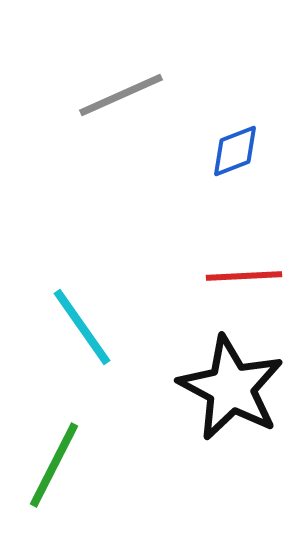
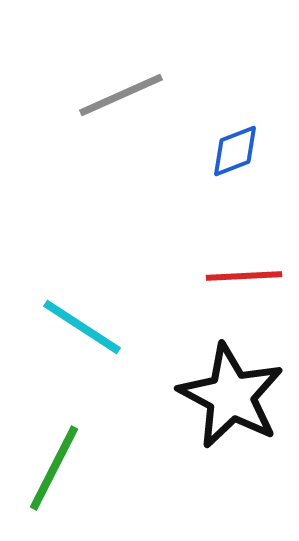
cyan line: rotated 22 degrees counterclockwise
black star: moved 8 px down
green line: moved 3 px down
